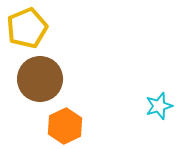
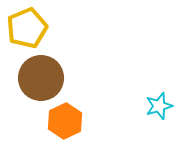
brown circle: moved 1 px right, 1 px up
orange hexagon: moved 5 px up
